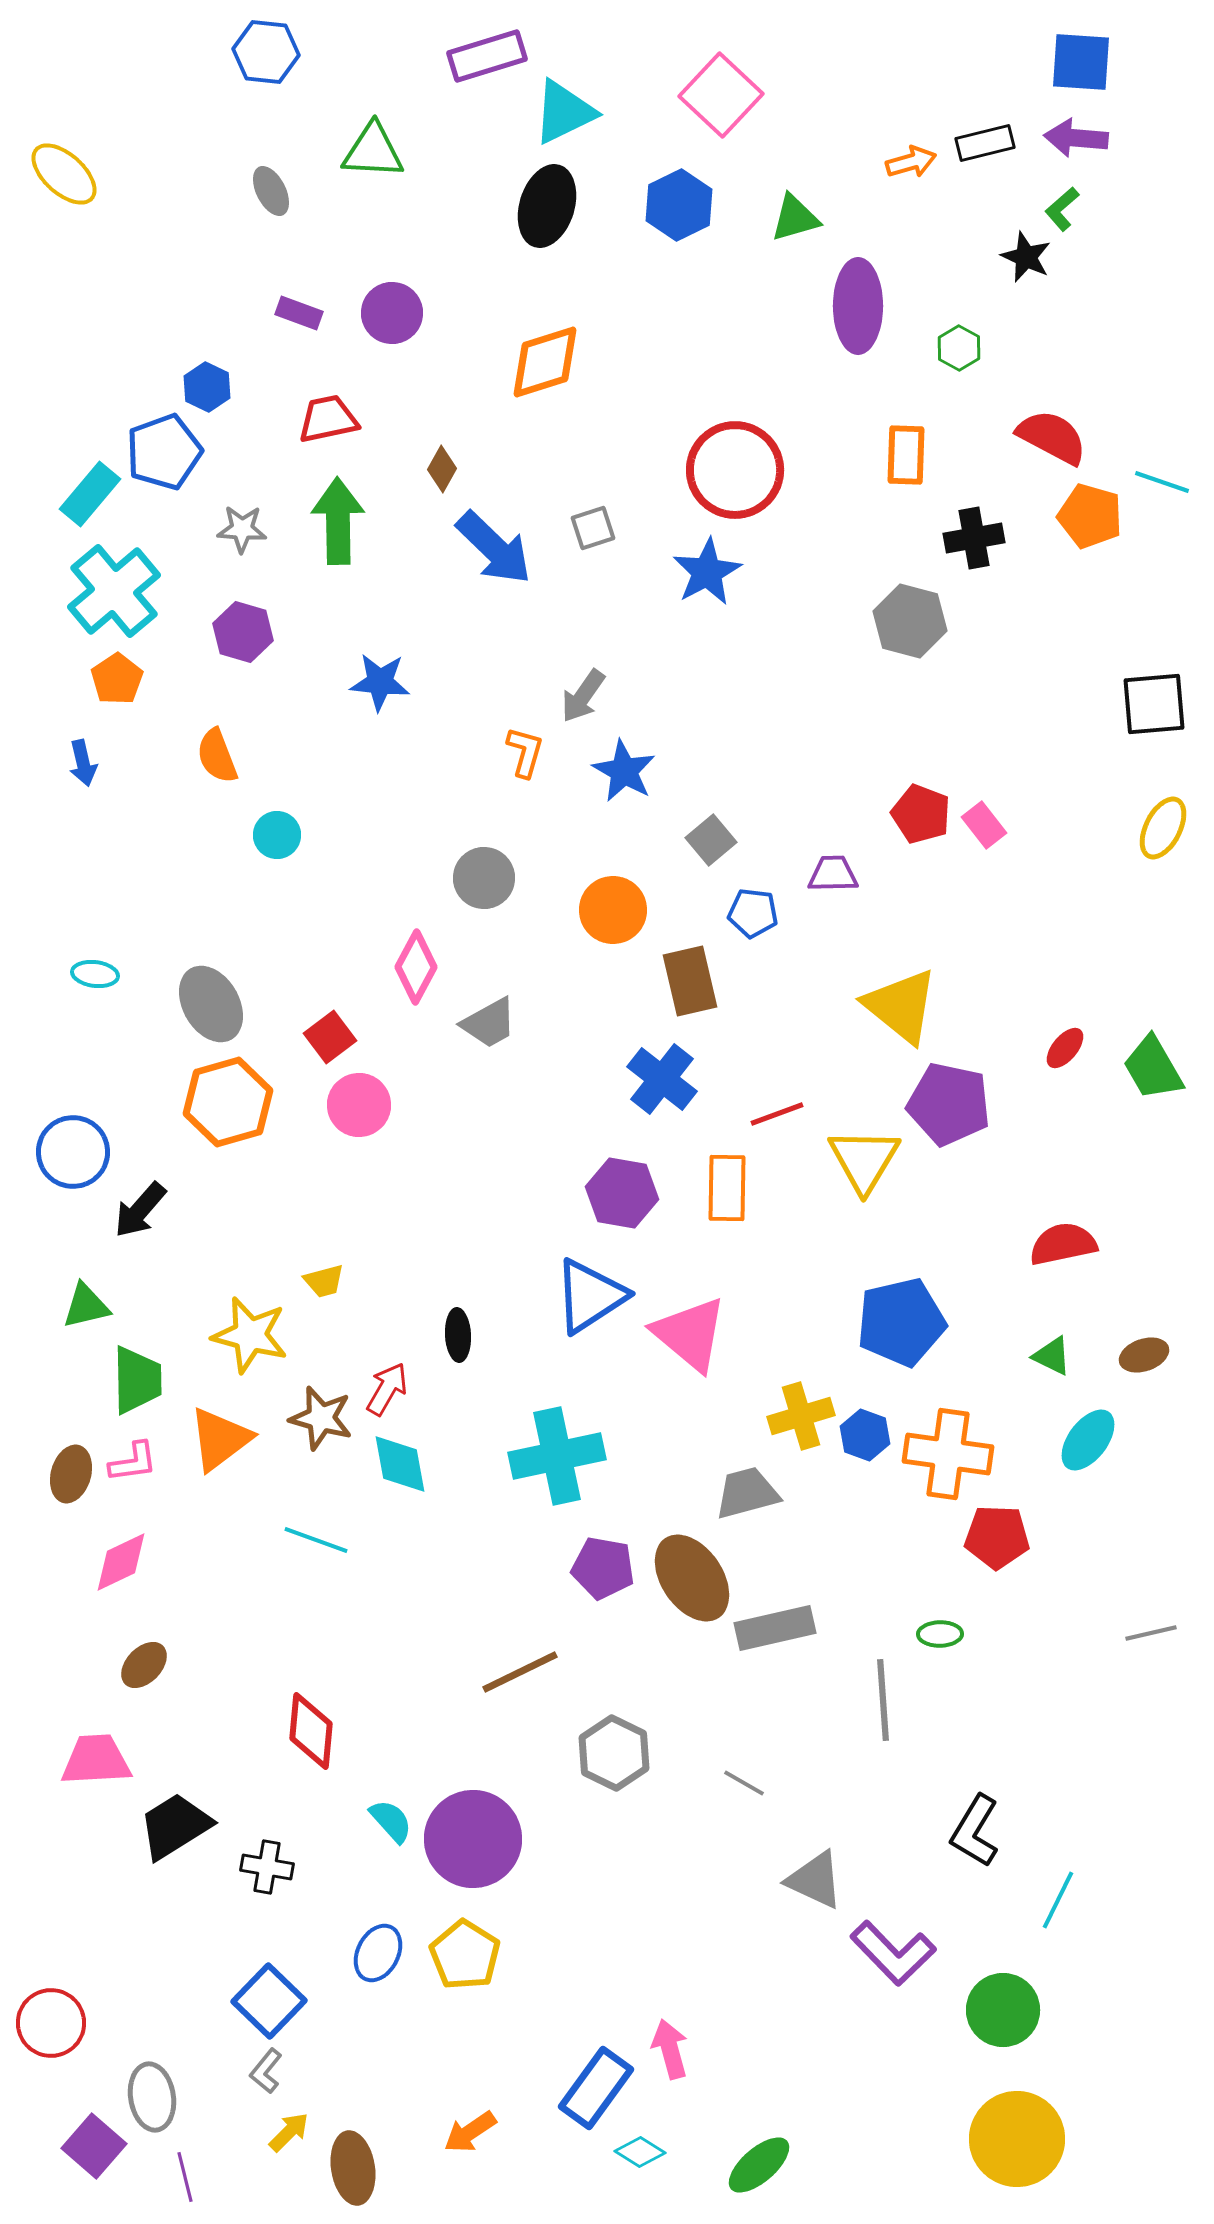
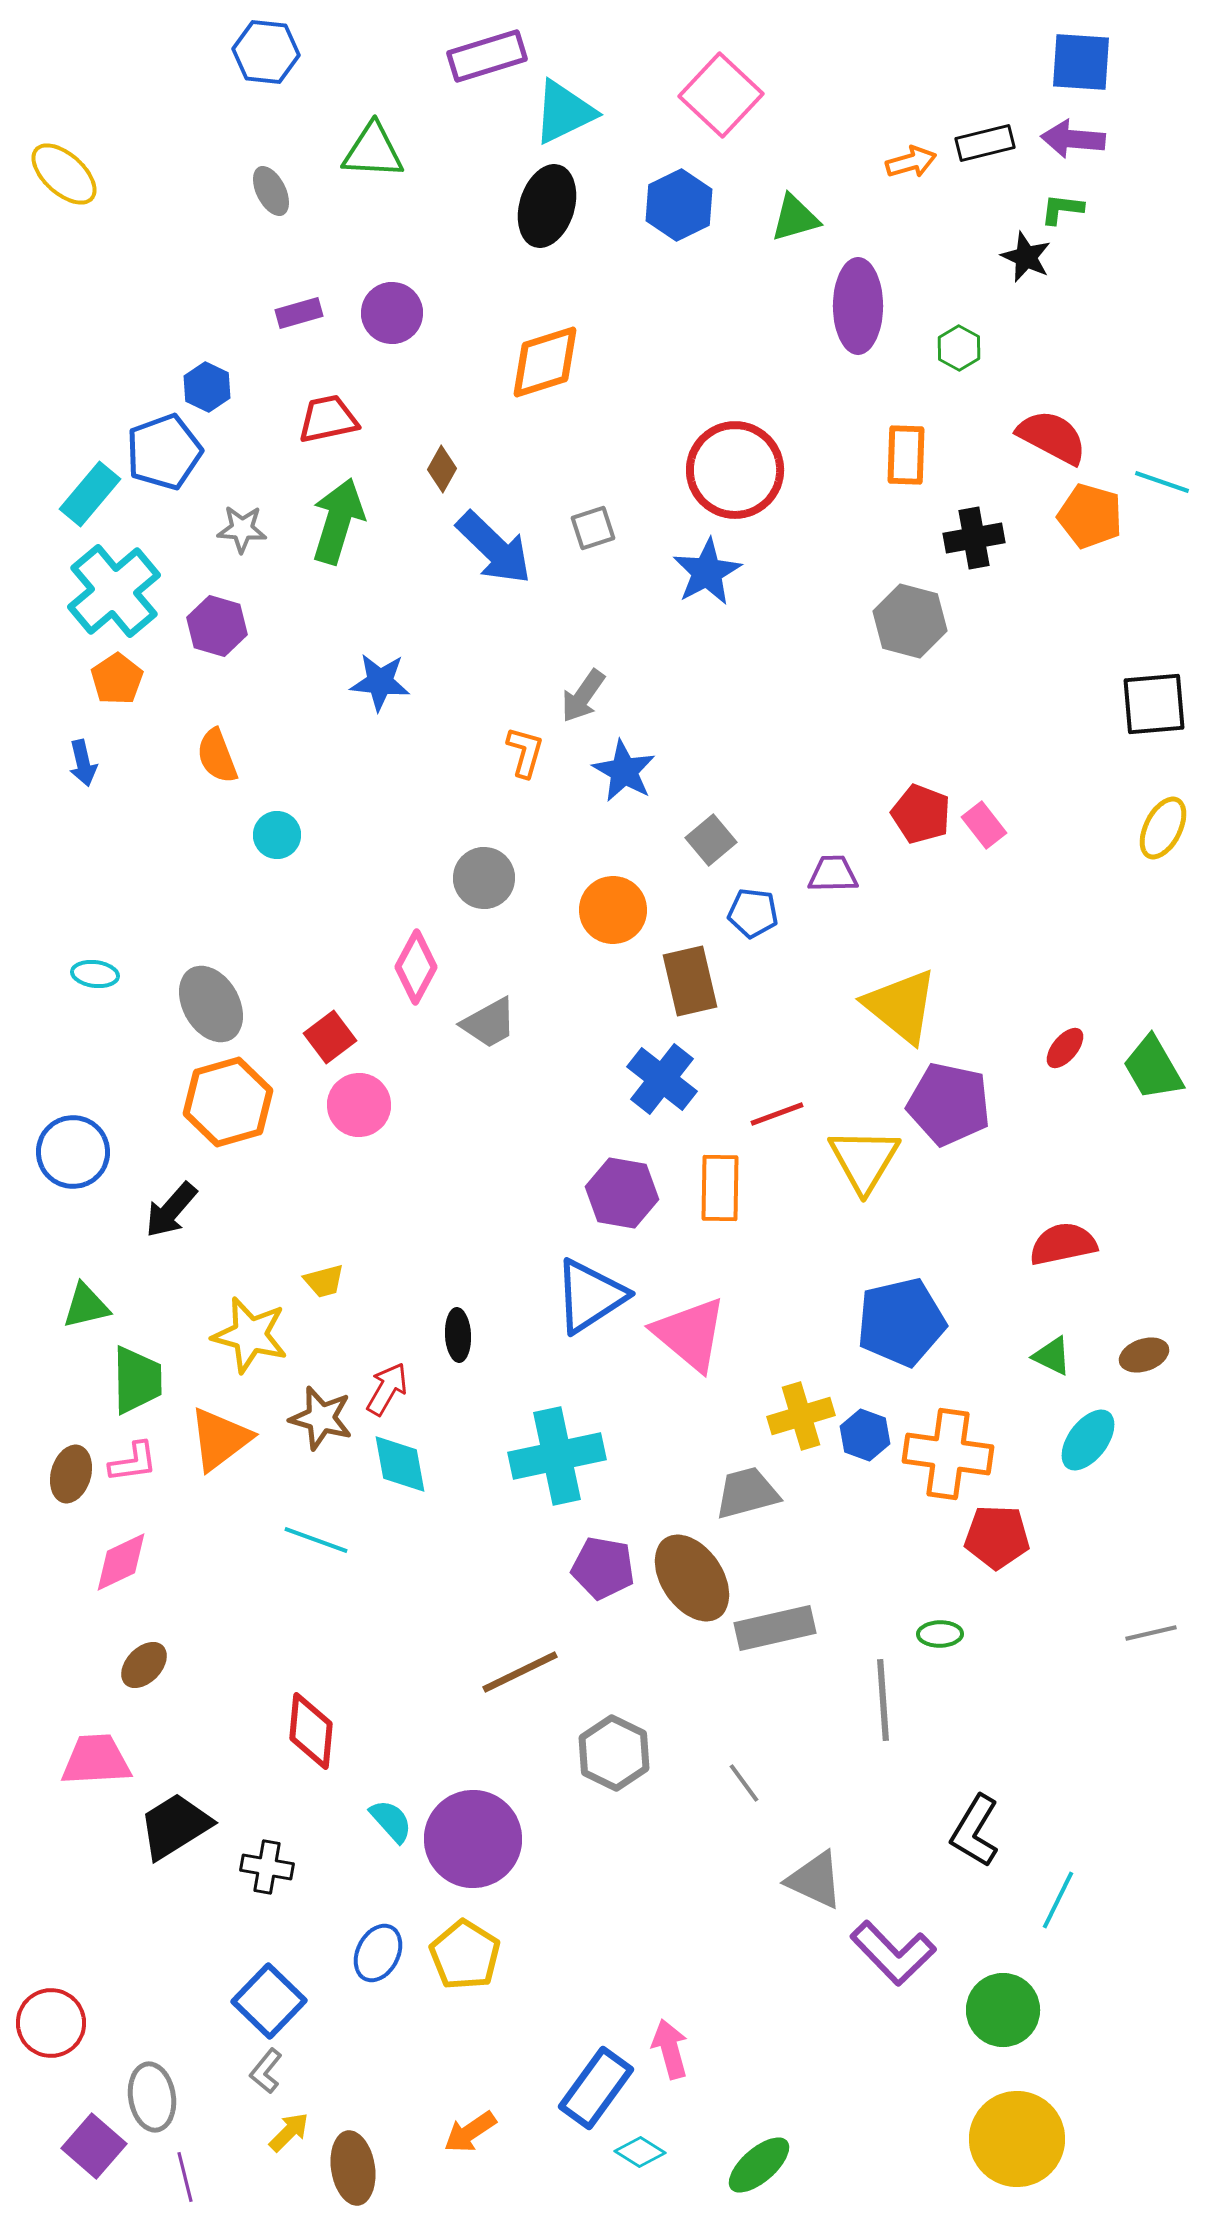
purple arrow at (1076, 138): moved 3 px left, 1 px down
green L-shape at (1062, 209): rotated 48 degrees clockwise
purple rectangle at (299, 313): rotated 36 degrees counterclockwise
green arrow at (338, 521): rotated 18 degrees clockwise
purple hexagon at (243, 632): moved 26 px left, 6 px up
orange rectangle at (727, 1188): moved 7 px left
black arrow at (140, 1210): moved 31 px right
gray line at (744, 1783): rotated 24 degrees clockwise
